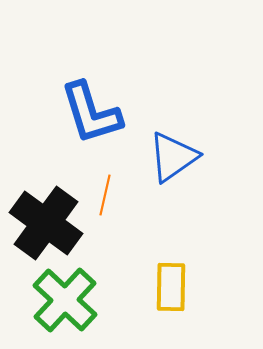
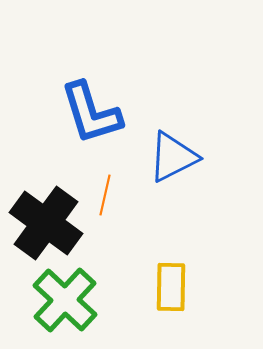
blue triangle: rotated 8 degrees clockwise
